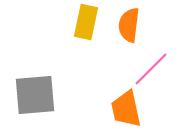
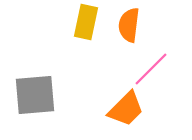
orange trapezoid: rotated 123 degrees counterclockwise
